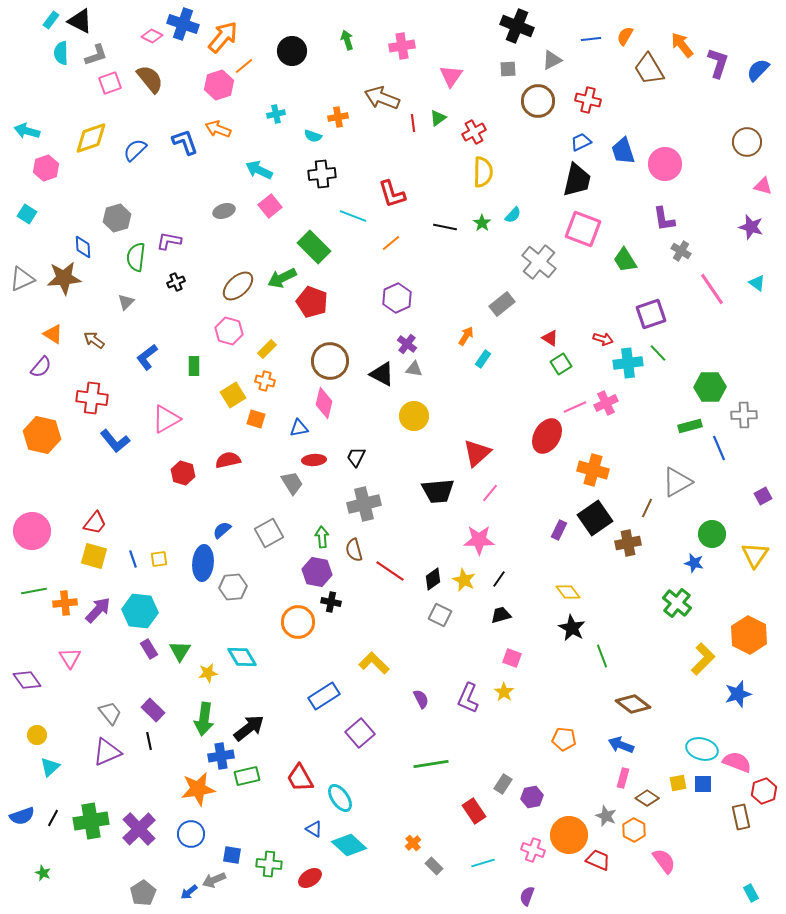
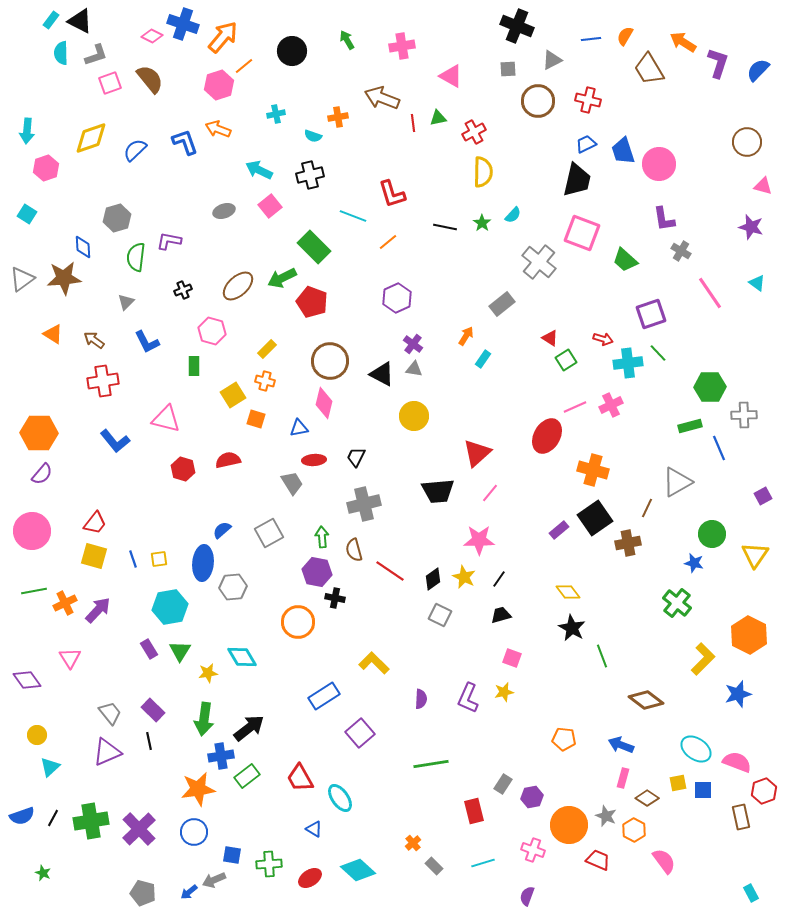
green arrow at (347, 40): rotated 12 degrees counterclockwise
orange arrow at (682, 45): moved 1 px right, 3 px up; rotated 20 degrees counterclockwise
pink triangle at (451, 76): rotated 35 degrees counterclockwise
green triangle at (438, 118): rotated 24 degrees clockwise
cyan arrow at (27, 131): rotated 100 degrees counterclockwise
blue trapezoid at (581, 142): moved 5 px right, 2 px down
pink circle at (665, 164): moved 6 px left
black cross at (322, 174): moved 12 px left, 1 px down; rotated 8 degrees counterclockwise
pink square at (583, 229): moved 1 px left, 4 px down
orange line at (391, 243): moved 3 px left, 1 px up
green trapezoid at (625, 260): rotated 16 degrees counterclockwise
gray triangle at (22, 279): rotated 12 degrees counterclockwise
black cross at (176, 282): moved 7 px right, 8 px down
pink line at (712, 289): moved 2 px left, 4 px down
pink hexagon at (229, 331): moved 17 px left
purple cross at (407, 344): moved 6 px right
blue L-shape at (147, 357): moved 15 px up; rotated 80 degrees counterclockwise
green square at (561, 364): moved 5 px right, 4 px up
purple semicircle at (41, 367): moved 1 px right, 107 px down
red cross at (92, 398): moved 11 px right, 17 px up; rotated 16 degrees counterclockwise
pink cross at (606, 403): moved 5 px right, 2 px down
pink triangle at (166, 419): rotated 44 degrees clockwise
orange hexagon at (42, 435): moved 3 px left, 2 px up; rotated 12 degrees counterclockwise
red hexagon at (183, 473): moved 4 px up
purple rectangle at (559, 530): rotated 24 degrees clockwise
yellow star at (464, 580): moved 3 px up
black cross at (331, 602): moved 4 px right, 4 px up
orange cross at (65, 603): rotated 20 degrees counterclockwise
cyan hexagon at (140, 611): moved 30 px right, 4 px up; rotated 16 degrees counterclockwise
yellow star at (504, 692): rotated 24 degrees clockwise
purple semicircle at (421, 699): rotated 30 degrees clockwise
brown diamond at (633, 704): moved 13 px right, 4 px up
cyan ellipse at (702, 749): moved 6 px left; rotated 20 degrees clockwise
green rectangle at (247, 776): rotated 25 degrees counterclockwise
blue square at (703, 784): moved 6 px down
red rectangle at (474, 811): rotated 20 degrees clockwise
blue circle at (191, 834): moved 3 px right, 2 px up
orange circle at (569, 835): moved 10 px up
cyan diamond at (349, 845): moved 9 px right, 25 px down
green cross at (269, 864): rotated 10 degrees counterclockwise
gray pentagon at (143, 893): rotated 25 degrees counterclockwise
